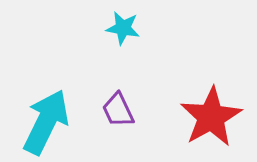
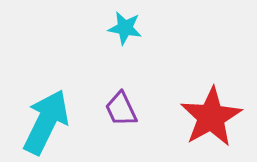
cyan star: moved 2 px right
purple trapezoid: moved 3 px right, 1 px up
